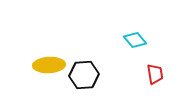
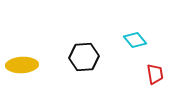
yellow ellipse: moved 27 px left
black hexagon: moved 18 px up
